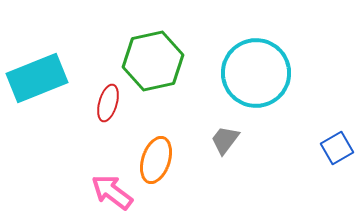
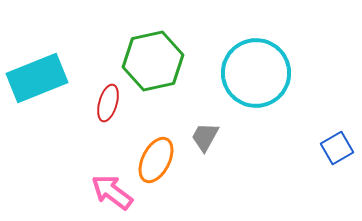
gray trapezoid: moved 20 px left, 3 px up; rotated 8 degrees counterclockwise
orange ellipse: rotated 9 degrees clockwise
